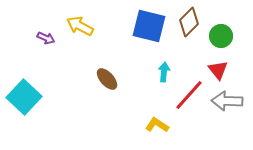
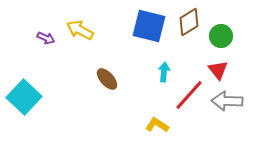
brown diamond: rotated 12 degrees clockwise
yellow arrow: moved 4 px down
